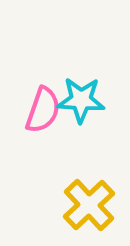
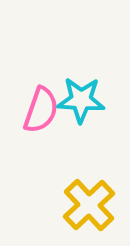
pink semicircle: moved 2 px left
